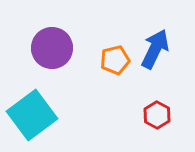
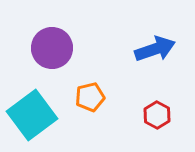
blue arrow: rotated 45 degrees clockwise
orange pentagon: moved 25 px left, 37 px down
